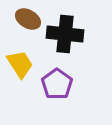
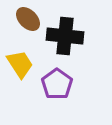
brown ellipse: rotated 15 degrees clockwise
black cross: moved 2 px down
